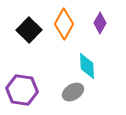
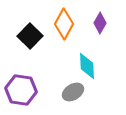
black square: moved 1 px right, 6 px down
purple hexagon: moved 1 px left
